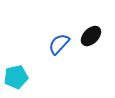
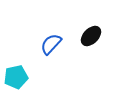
blue semicircle: moved 8 px left
